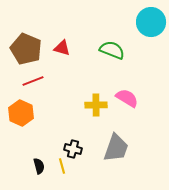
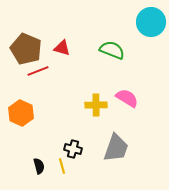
red line: moved 5 px right, 10 px up
